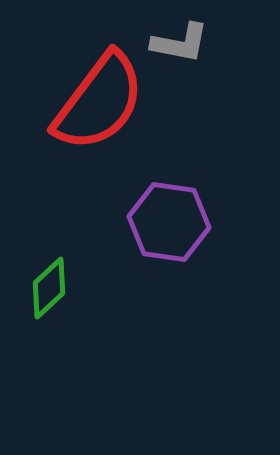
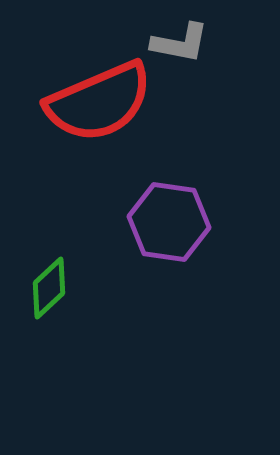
red semicircle: rotated 30 degrees clockwise
